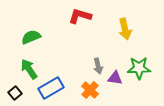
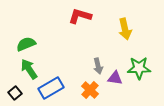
green semicircle: moved 5 px left, 7 px down
